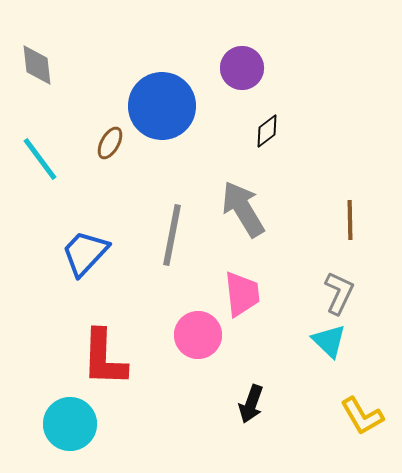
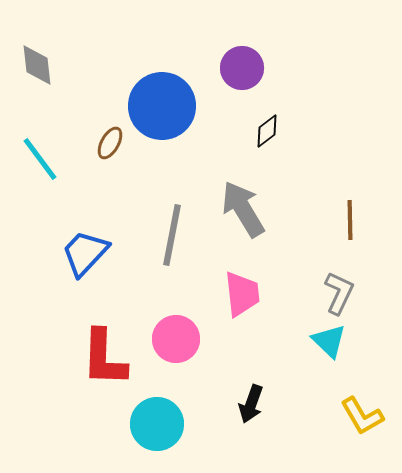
pink circle: moved 22 px left, 4 px down
cyan circle: moved 87 px right
